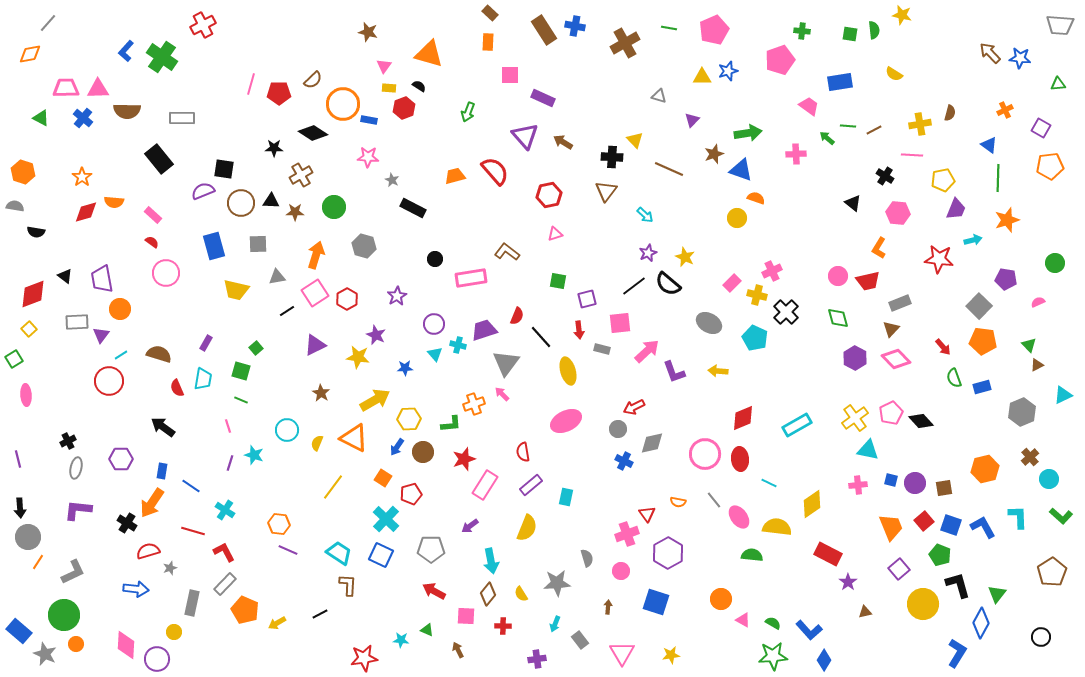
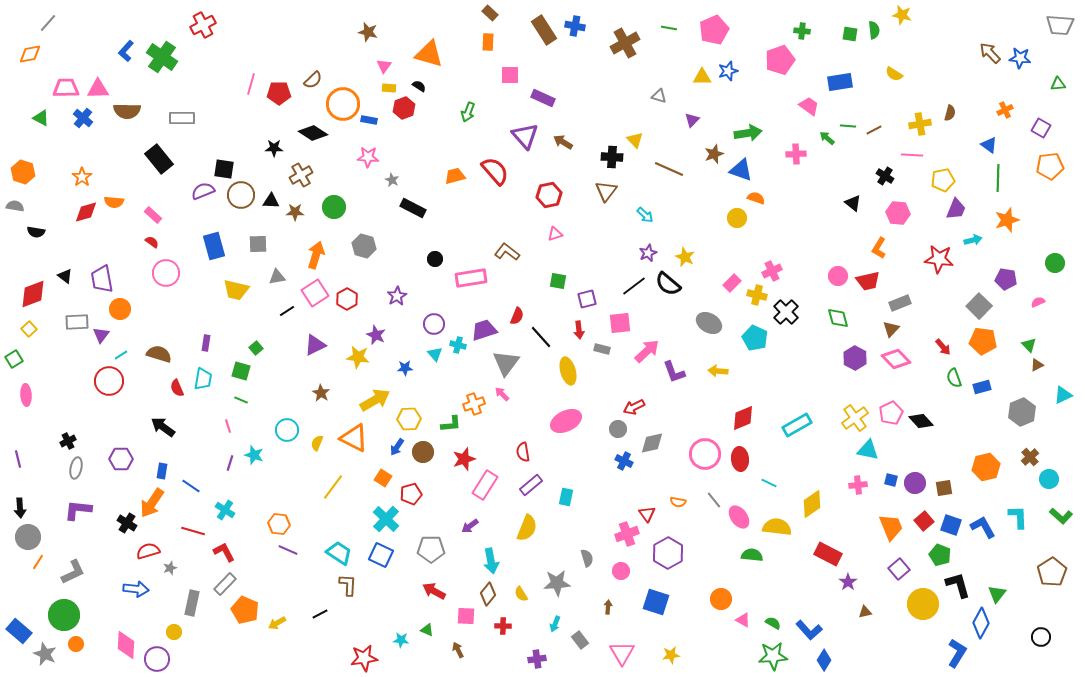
brown circle at (241, 203): moved 8 px up
purple rectangle at (206, 343): rotated 21 degrees counterclockwise
orange hexagon at (985, 469): moved 1 px right, 2 px up
